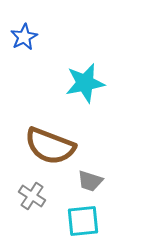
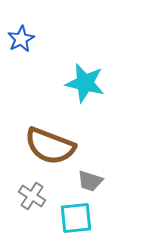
blue star: moved 3 px left, 2 px down
cyan star: rotated 24 degrees clockwise
cyan square: moved 7 px left, 3 px up
